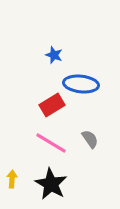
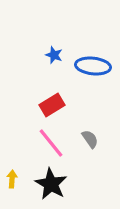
blue ellipse: moved 12 px right, 18 px up
pink line: rotated 20 degrees clockwise
